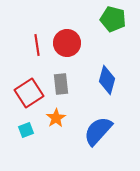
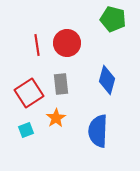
blue semicircle: rotated 40 degrees counterclockwise
